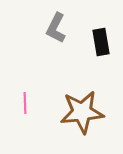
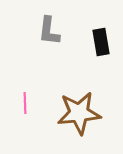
gray L-shape: moved 7 px left, 3 px down; rotated 20 degrees counterclockwise
brown star: moved 3 px left, 1 px down
